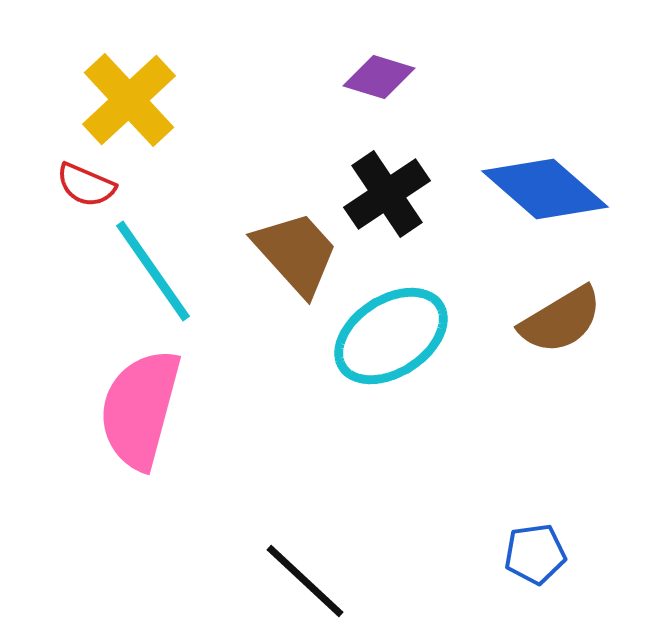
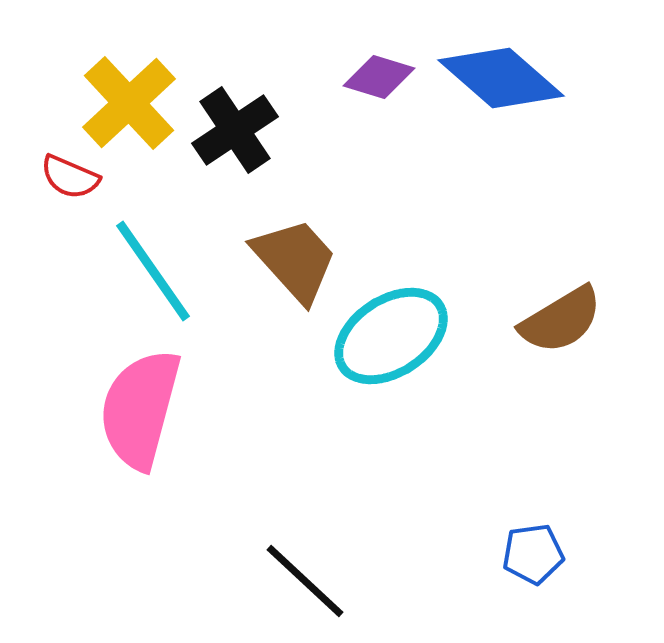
yellow cross: moved 3 px down
red semicircle: moved 16 px left, 8 px up
blue diamond: moved 44 px left, 111 px up
black cross: moved 152 px left, 64 px up
brown trapezoid: moved 1 px left, 7 px down
blue pentagon: moved 2 px left
